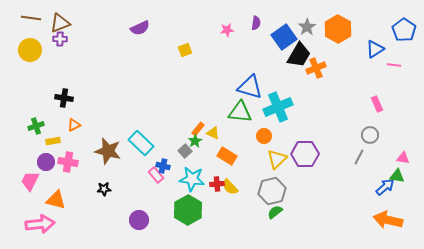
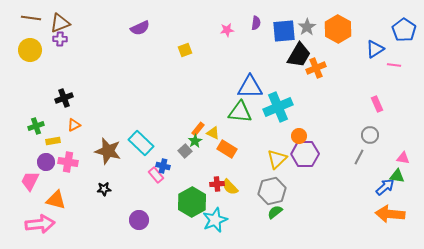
blue square at (284, 37): moved 6 px up; rotated 30 degrees clockwise
blue triangle at (250, 87): rotated 16 degrees counterclockwise
black cross at (64, 98): rotated 30 degrees counterclockwise
orange circle at (264, 136): moved 35 px right
orange rectangle at (227, 156): moved 7 px up
cyan star at (192, 179): moved 23 px right, 41 px down; rotated 30 degrees counterclockwise
green hexagon at (188, 210): moved 4 px right, 8 px up
orange arrow at (388, 220): moved 2 px right, 6 px up; rotated 8 degrees counterclockwise
